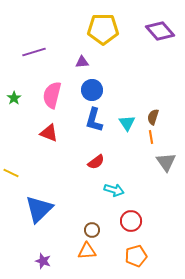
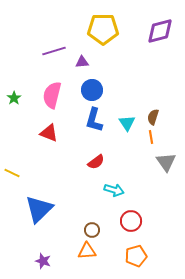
purple diamond: rotated 64 degrees counterclockwise
purple line: moved 20 px right, 1 px up
yellow line: moved 1 px right
